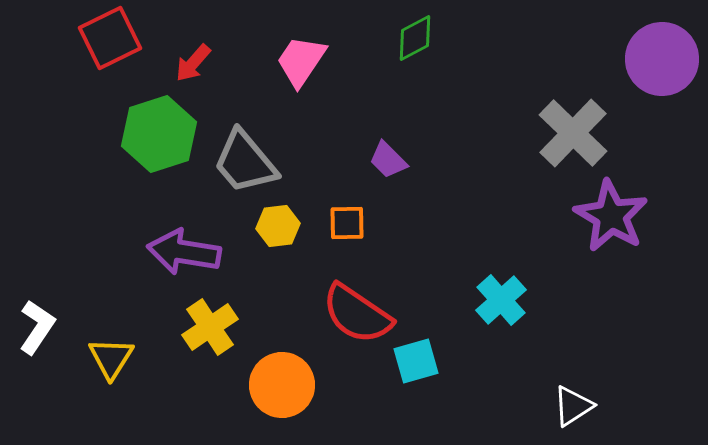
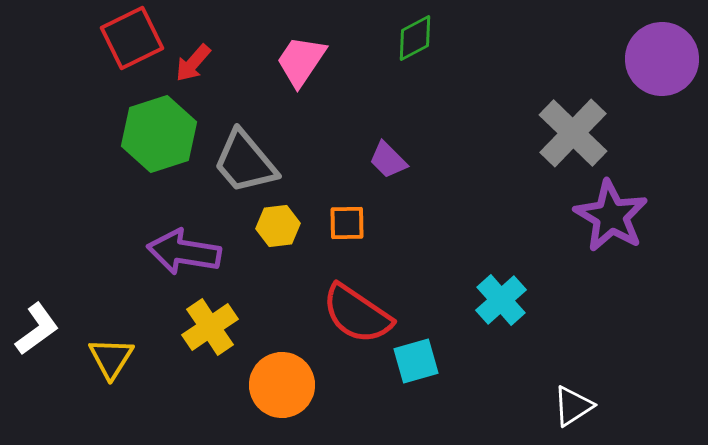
red square: moved 22 px right
white L-shape: moved 2 px down; rotated 20 degrees clockwise
